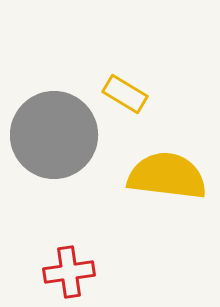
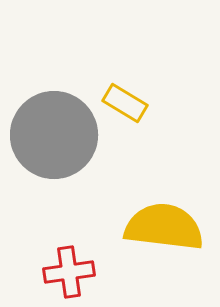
yellow rectangle: moved 9 px down
yellow semicircle: moved 3 px left, 51 px down
